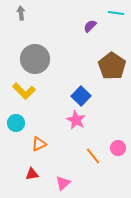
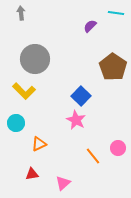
brown pentagon: moved 1 px right, 1 px down
